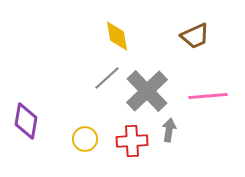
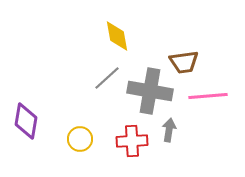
brown trapezoid: moved 11 px left, 26 px down; rotated 16 degrees clockwise
gray cross: moved 3 px right; rotated 36 degrees counterclockwise
yellow circle: moved 5 px left
